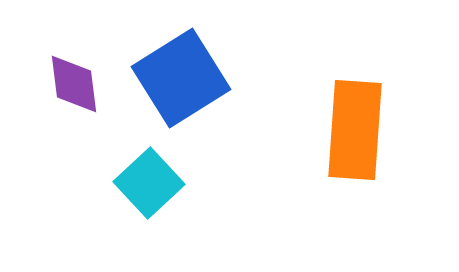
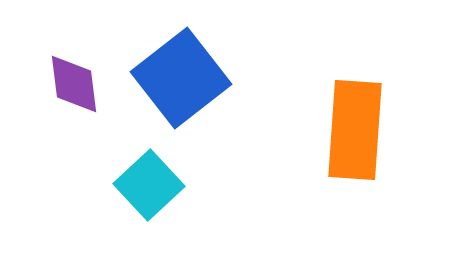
blue square: rotated 6 degrees counterclockwise
cyan square: moved 2 px down
